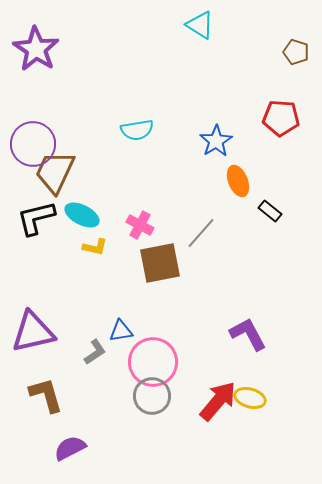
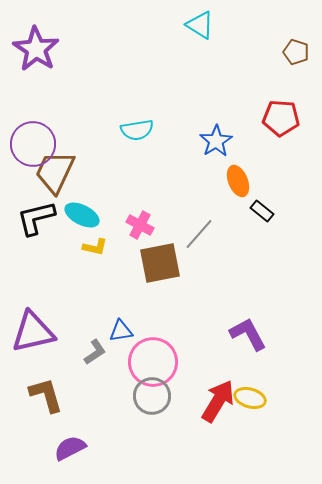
black rectangle: moved 8 px left
gray line: moved 2 px left, 1 px down
red arrow: rotated 9 degrees counterclockwise
